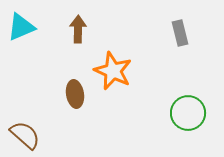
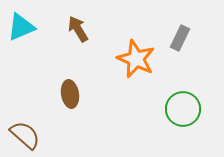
brown arrow: rotated 32 degrees counterclockwise
gray rectangle: moved 5 px down; rotated 40 degrees clockwise
orange star: moved 23 px right, 12 px up
brown ellipse: moved 5 px left
green circle: moved 5 px left, 4 px up
